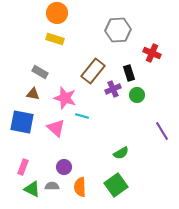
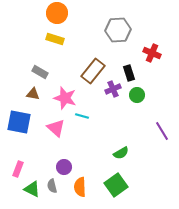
blue square: moved 3 px left
pink rectangle: moved 5 px left, 2 px down
gray semicircle: rotated 104 degrees counterclockwise
